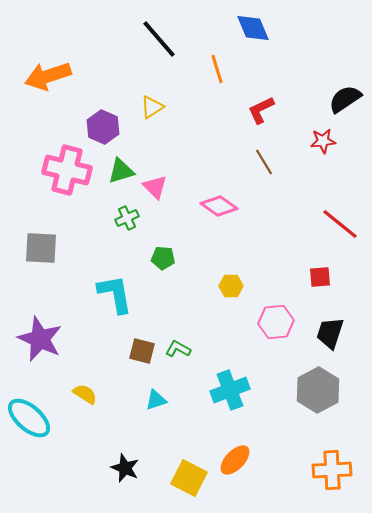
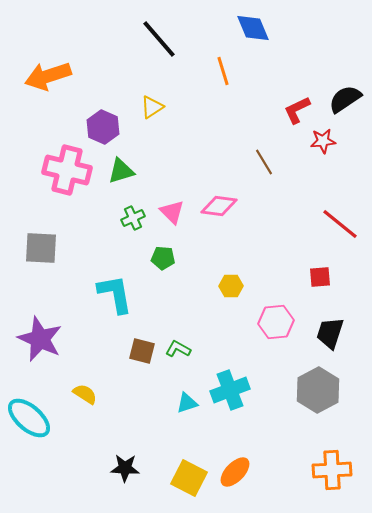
orange line: moved 6 px right, 2 px down
red L-shape: moved 36 px right
pink triangle: moved 17 px right, 25 px down
pink diamond: rotated 27 degrees counterclockwise
green cross: moved 6 px right
cyan triangle: moved 31 px right, 3 px down
orange ellipse: moved 12 px down
black star: rotated 20 degrees counterclockwise
